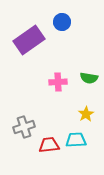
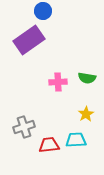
blue circle: moved 19 px left, 11 px up
green semicircle: moved 2 px left
